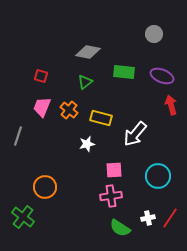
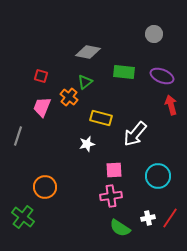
orange cross: moved 13 px up
